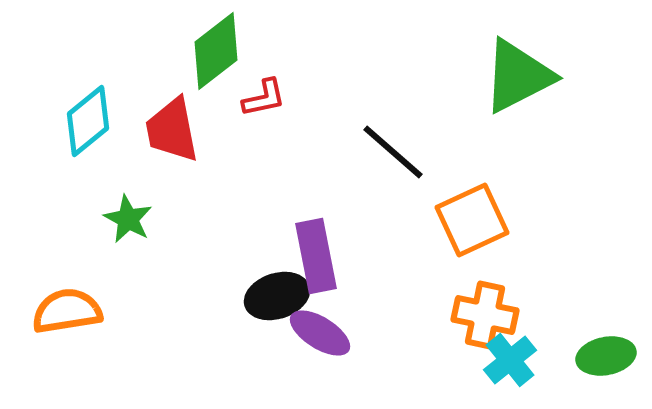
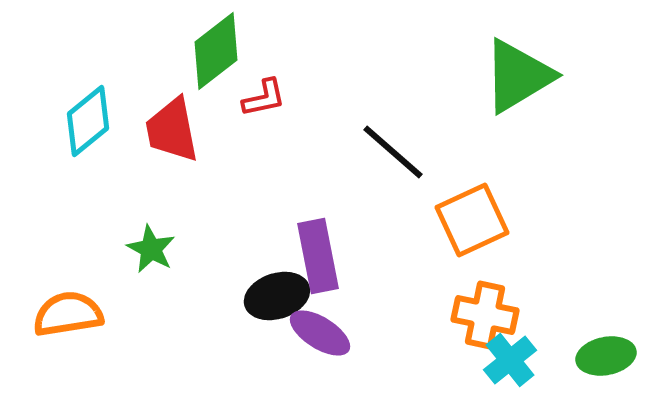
green triangle: rotated 4 degrees counterclockwise
green star: moved 23 px right, 30 px down
purple rectangle: moved 2 px right
orange semicircle: moved 1 px right, 3 px down
